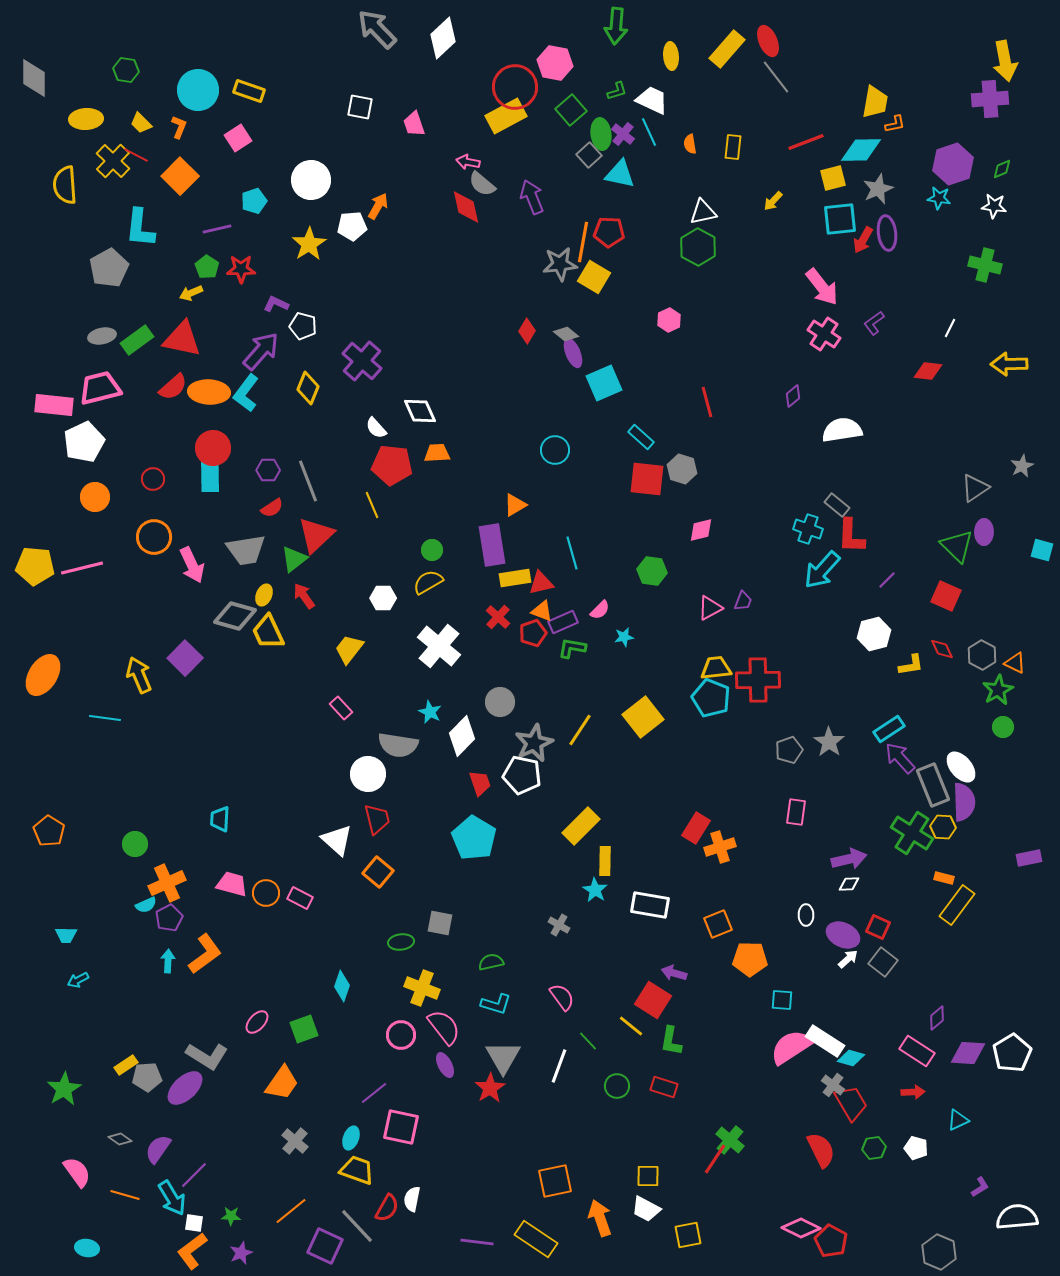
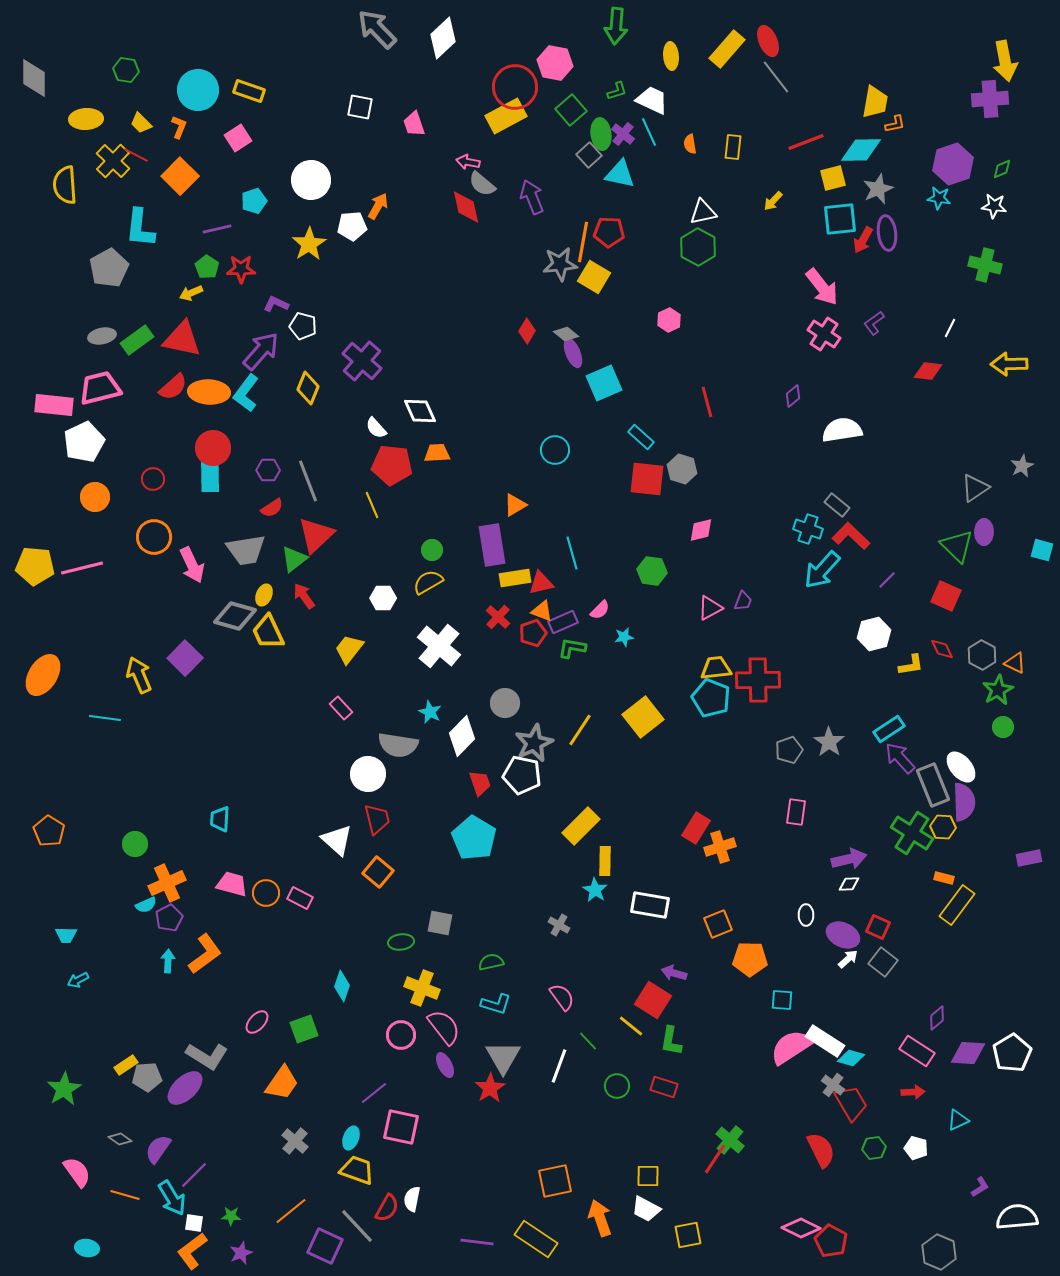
red L-shape at (851, 536): rotated 132 degrees clockwise
gray circle at (500, 702): moved 5 px right, 1 px down
